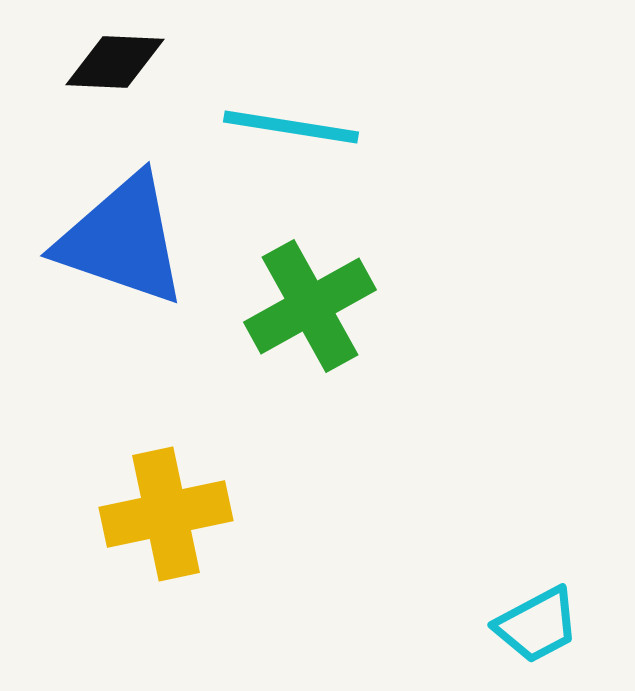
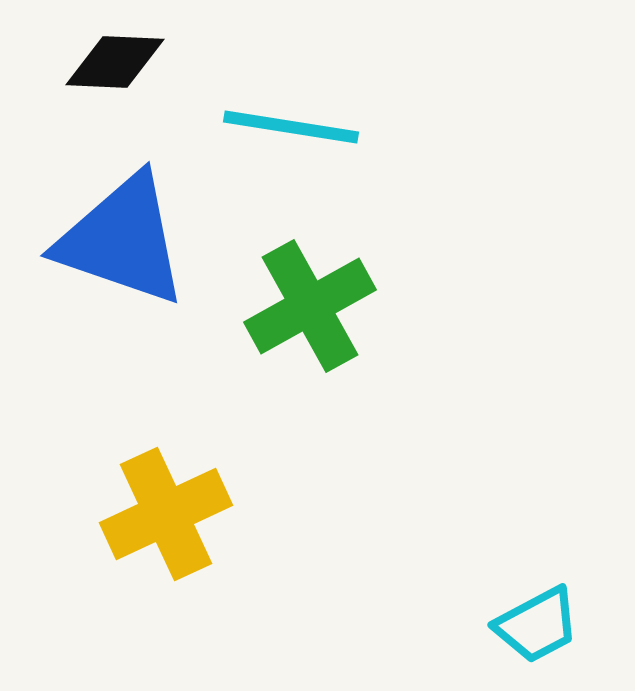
yellow cross: rotated 13 degrees counterclockwise
